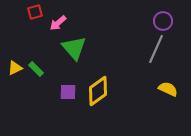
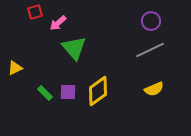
purple circle: moved 12 px left
gray line: moved 6 px left, 1 px down; rotated 40 degrees clockwise
green rectangle: moved 9 px right, 24 px down
yellow semicircle: moved 14 px left; rotated 132 degrees clockwise
